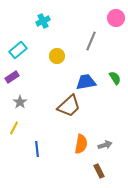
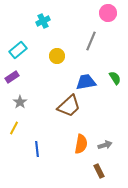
pink circle: moved 8 px left, 5 px up
